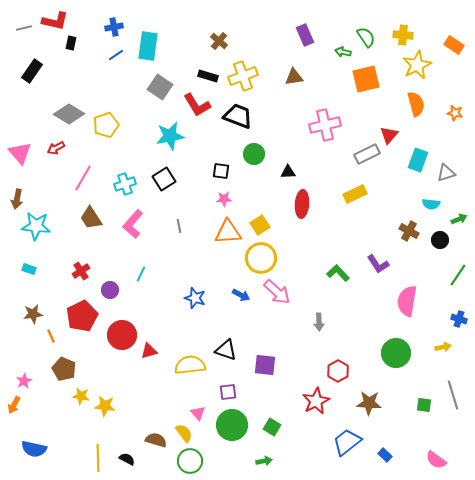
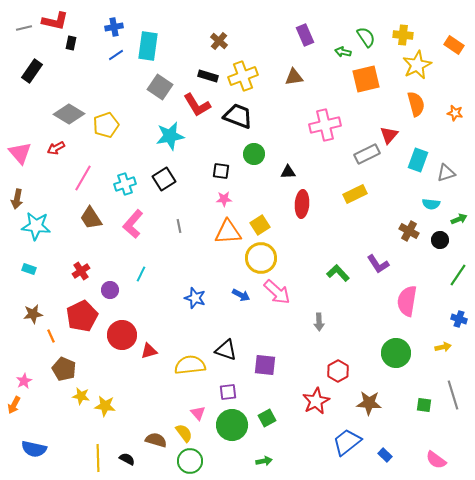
green square at (272, 427): moved 5 px left, 9 px up; rotated 30 degrees clockwise
